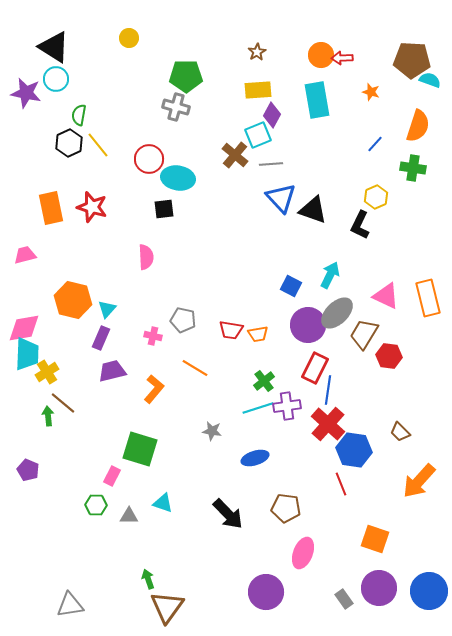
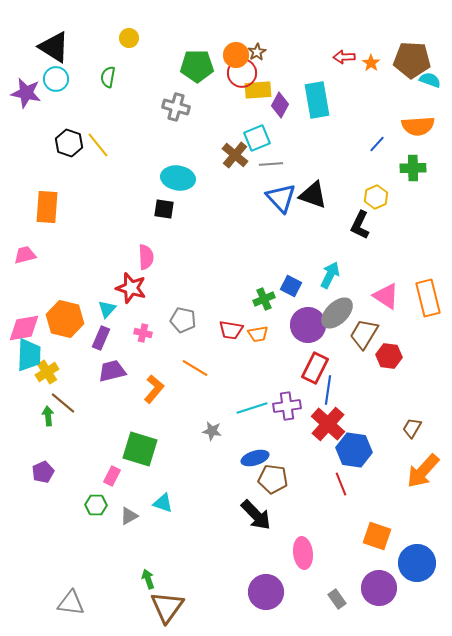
orange circle at (321, 55): moved 85 px left
red arrow at (342, 58): moved 2 px right, 1 px up
green pentagon at (186, 76): moved 11 px right, 10 px up
orange star at (371, 92): moved 29 px up; rotated 18 degrees clockwise
green semicircle at (79, 115): moved 29 px right, 38 px up
purple diamond at (272, 115): moved 8 px right, 10 px up
orange semicircle at (418, 126): rotated 68 degrees clockwise
cyan square at (258, 135): moved 1 px left, 3 px down
black hexagon at (69, 143): rotated 16 degrees counterclockwise
blue line at (375, 144): moved 2 px right
red circle at (149, 159): moved 93 px right, 86 px up
green cross at (413, 168): rotated 10 degrees counterclockwise
red star at (92, 207): moved 39 px right, 81 px down
orange rectangle at (51, 208): moved 4 px left, 1 px up; rotated 16 degrees clockwise
black square at (164, 209): rotated 15 degrees clockwise
black triangle at (313, 210): moved 15 px up
pink triangle at (386, 296): rotated 8 degrees clockwise
orange hexagon at (73, 300): moved 8 px left, 19 px down
pink cross at (153, 336): moved 10 px left, 3 px up
cyan trapezoid at (27, 354): moved 2 px right, 1 px down
green cross at (264, 381): moved 82 px up; rotated 15 degrees clockwise
cyan line at (258, 408): moved 6 px left
brown trapezoid at (400, 432): moved 12 px right, 4 px up; rotated 75 degrees clockwise
purple pentagon at (28, 470): moved 15 px right, 2 px down; rotated 25 degrees clockwise
orange arrow at (419, 481): moved 4 px right, 10 px up
brown pentagon at (286, 508): moved 13 px left, 29 px up
black arrow at (228, 514): moved 28 px right, 1 px down
gray triangle at (129, 516): rotated 30 degrees counterclockwise
orange square at (375, 539): moved 2 px right, 3 px up
pink ellipse at (303, 553): rotated 28 degrees counterclockwise
blue circle at (429, 591): moved 12 px left, 28 px up
gray rectangle at (344, 599): moved 7 px left
gray triangle at (70, 605): moved 1 px right, 2 px up; rotated 16 degrees clockwise
